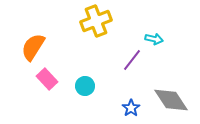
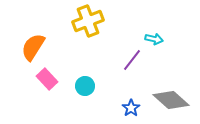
yellow cross: moved 8 px left
gray diamond: rotated 15 degrees counterclockwise
